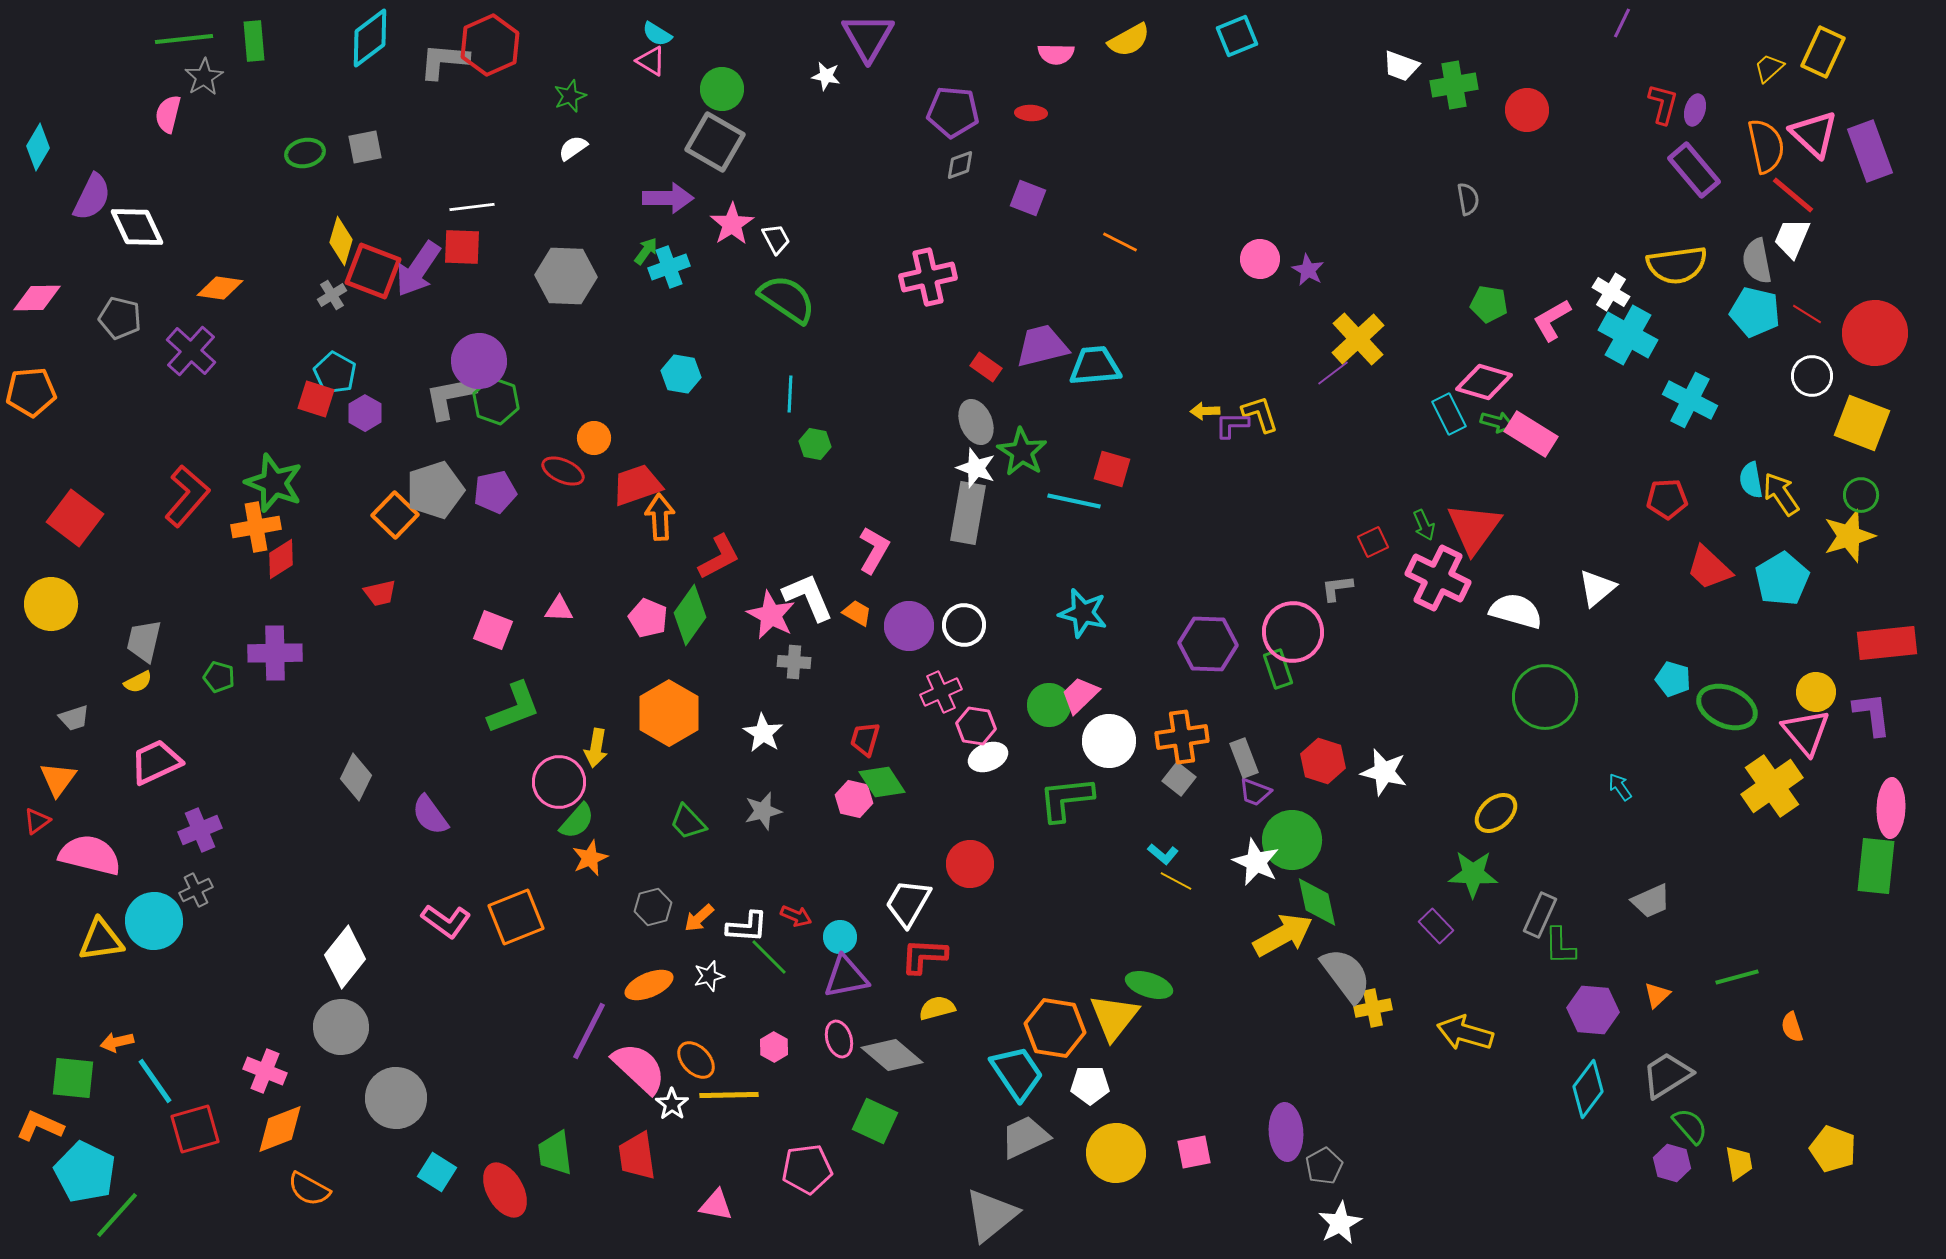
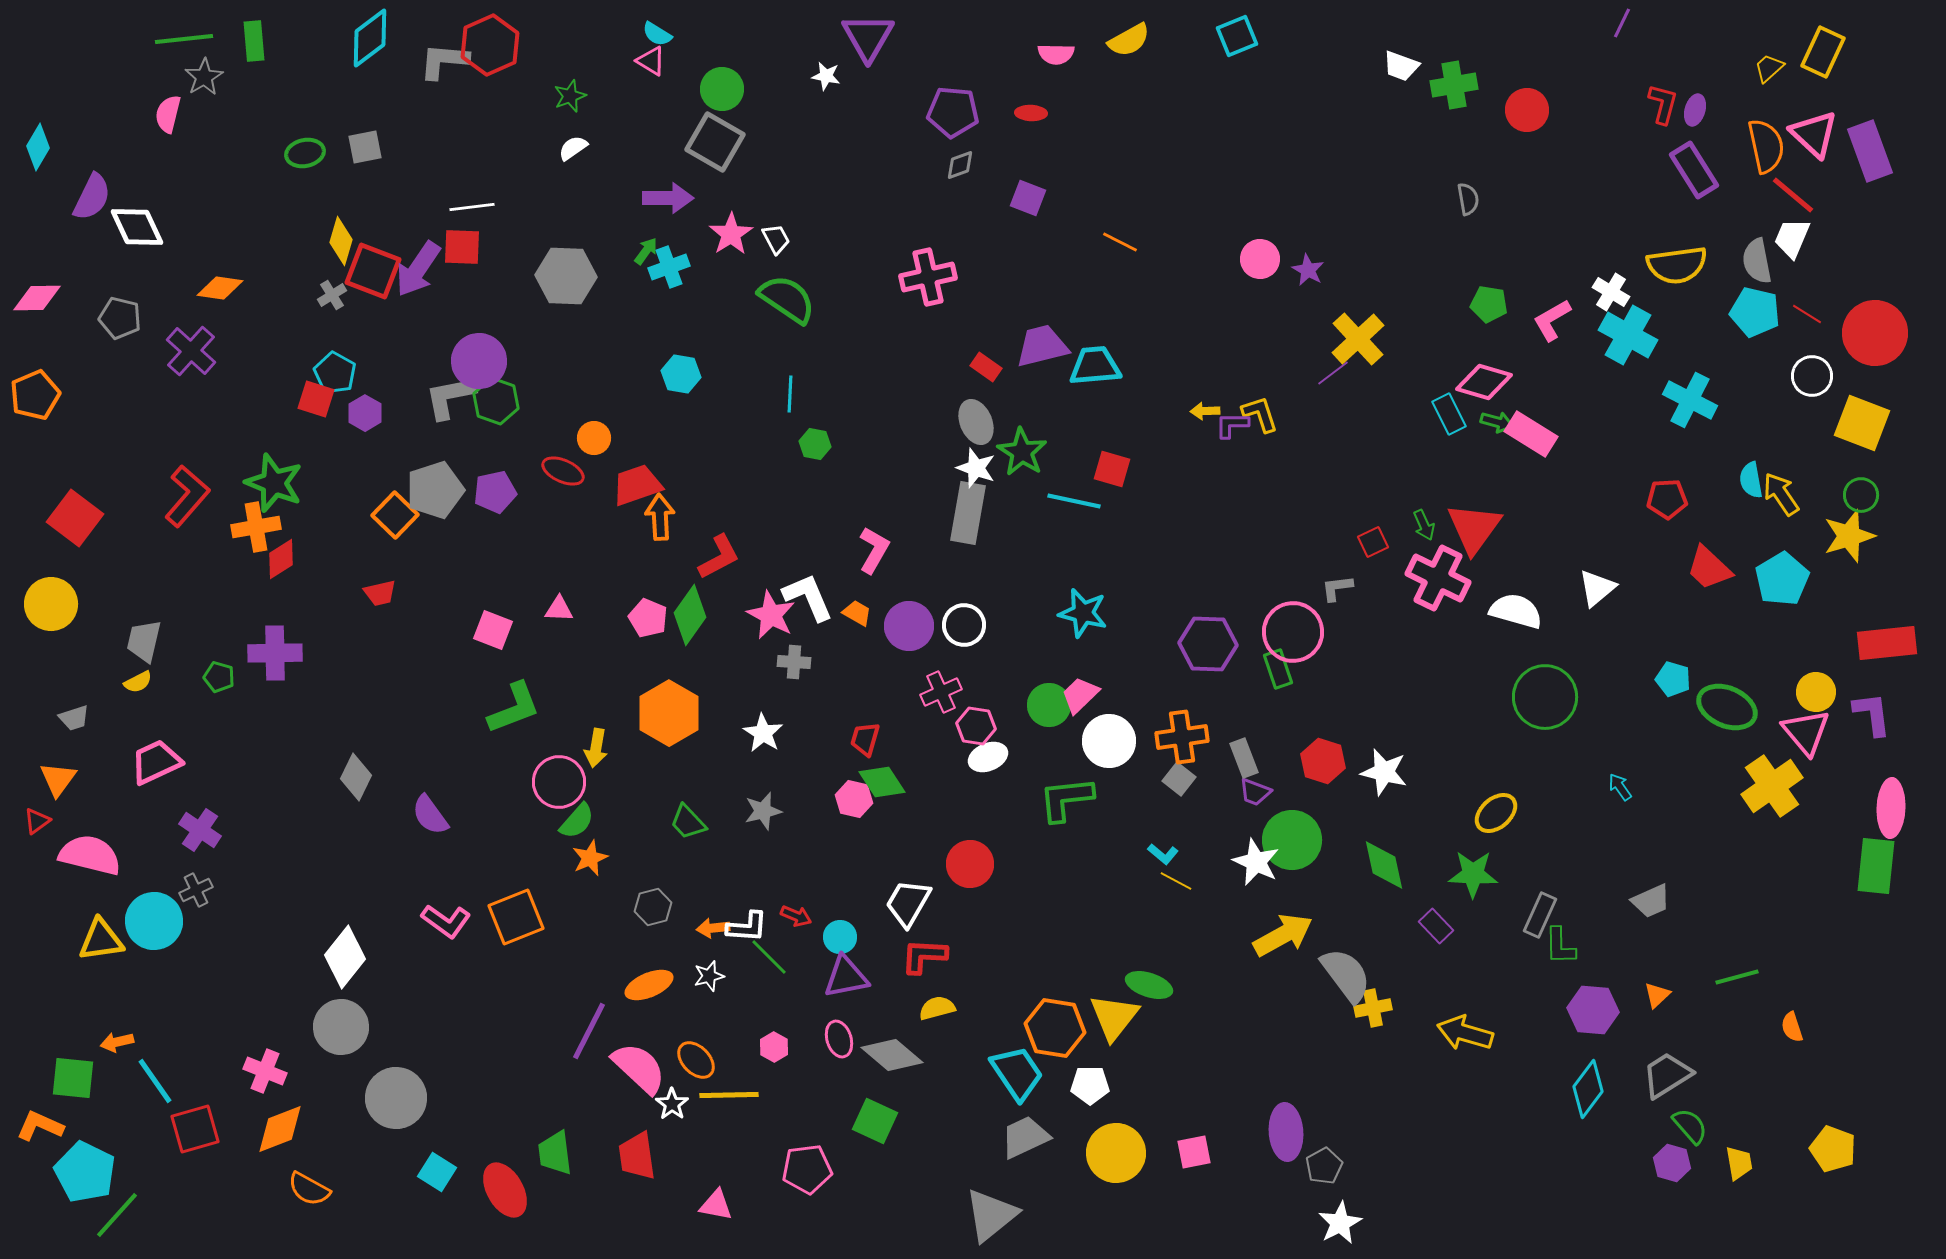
purple rectangle at (1694, 170): rotated 8 degrees clockwise
pink star at (732, 224): moved 1 px left, 10 px down
orange pentagon at (31, 392): moved 4 px right, 3 px down; rotated 18 degrees counterclockwise
purple cross at (200, 830): rotated 33 degrees counterclockwise
green diamond at (1317, 902): moved 67 px right, 37 px up
orange arrow at (699, 918): moved 14 px right, 10 px down; rotated 36 degrees clockwise
